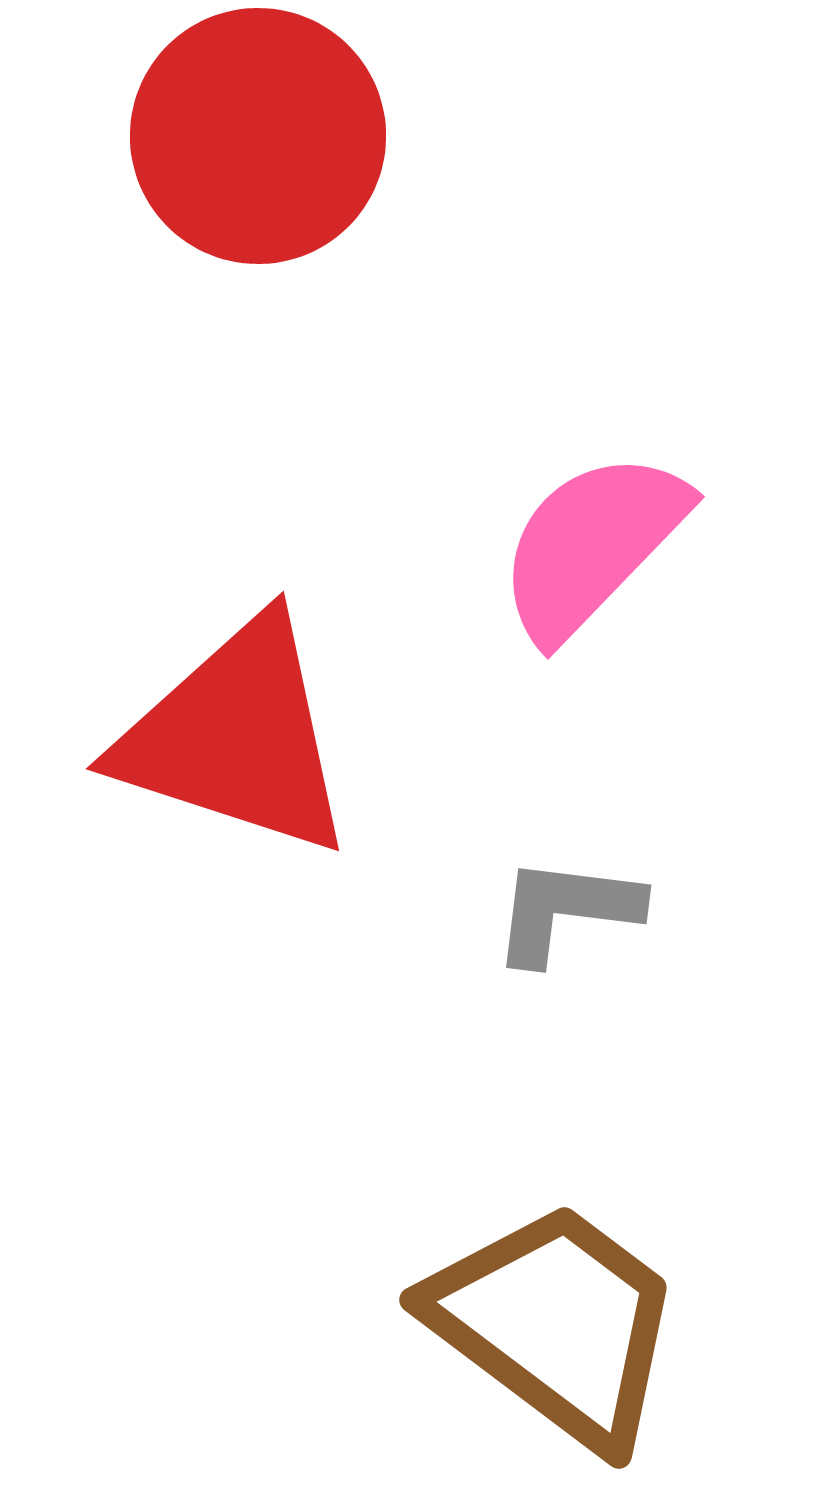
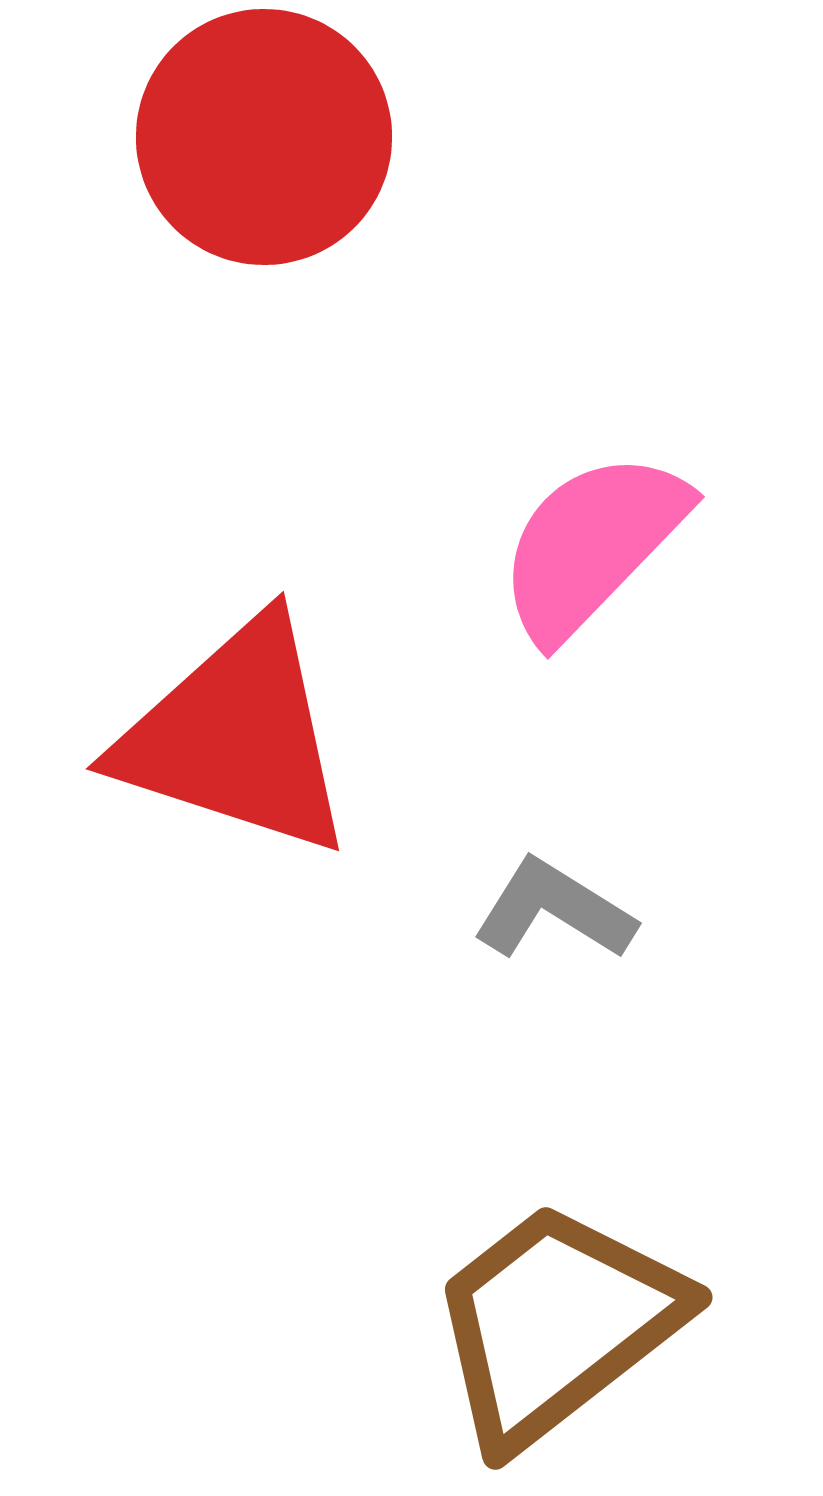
red circle: moved 6 px right, 1 px down
gray L-shape: moved 12 px left; rotated 25 degrees clockwise
brown trapezoid: rotated 75 degrees counterclockwise
